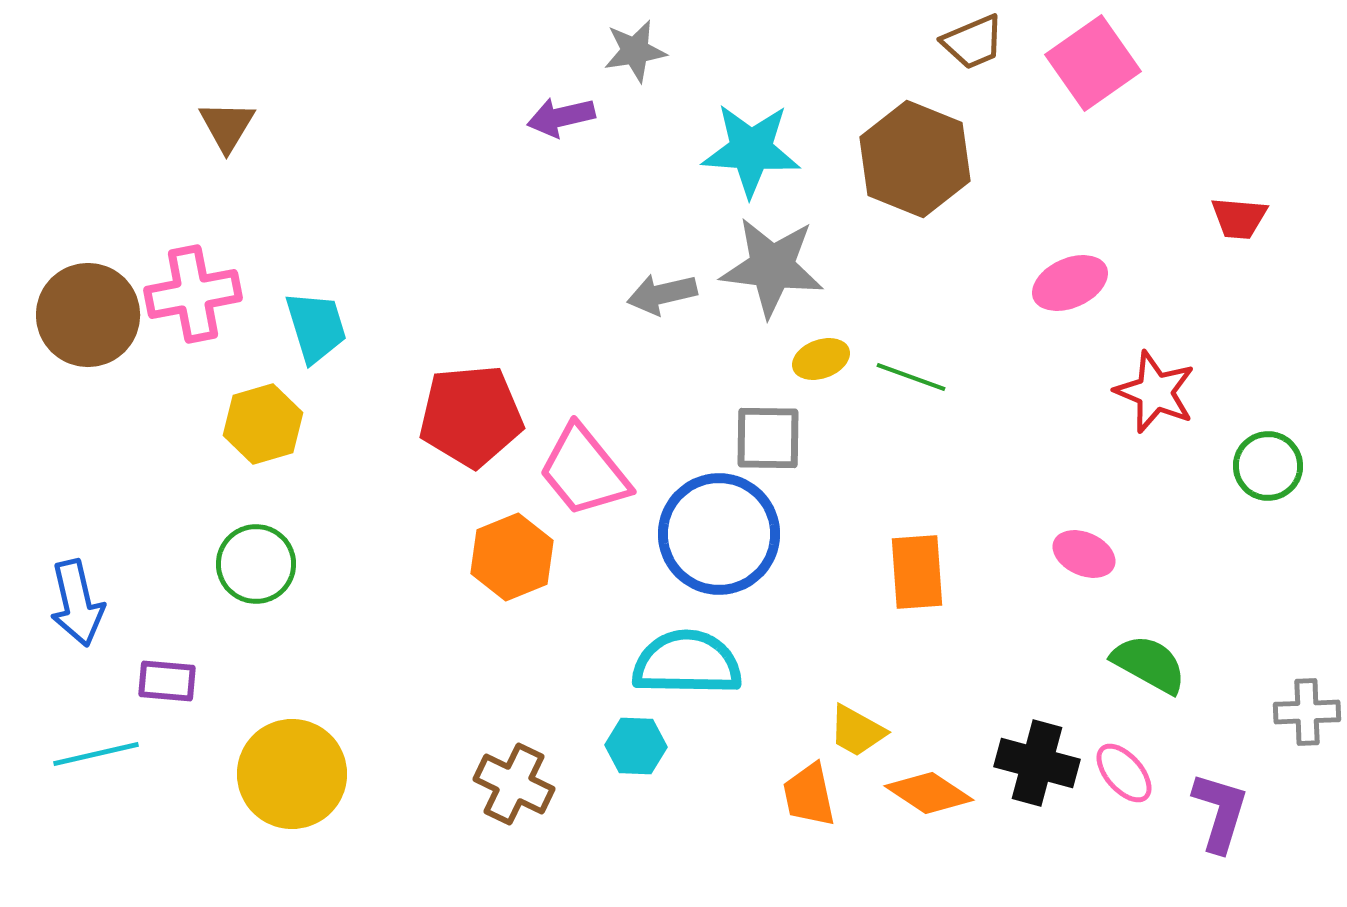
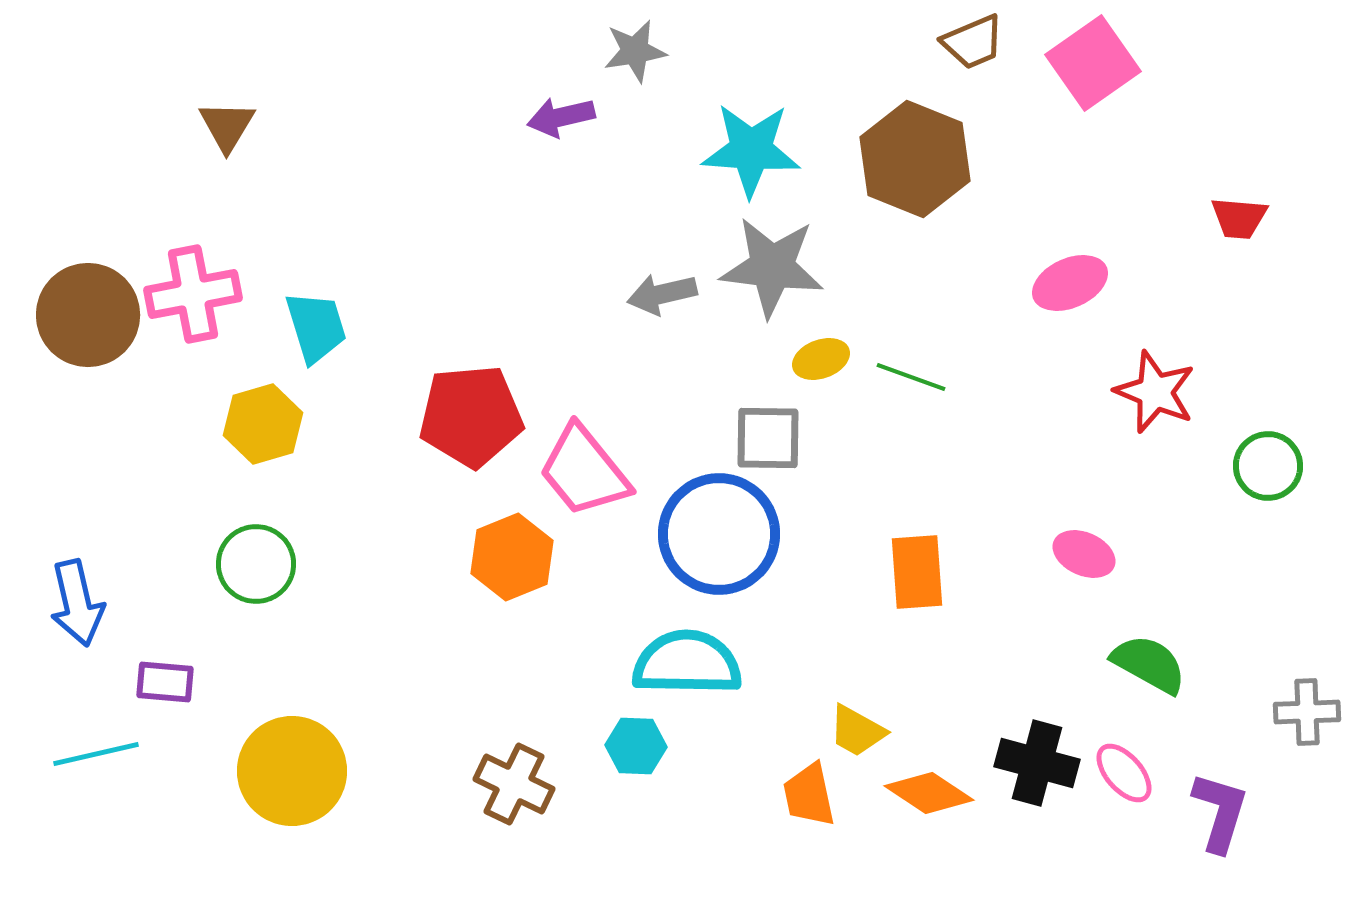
purple rectangle at (167, 681): moved 2 px left, 1 px down
yellow circle at (292, 774): moved 3 px up
